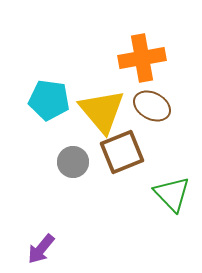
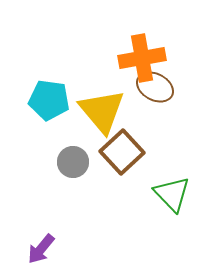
brown ellipse: moved 3 px right, 19 px up
brown square: rotated 21 degrees counterclockwise
